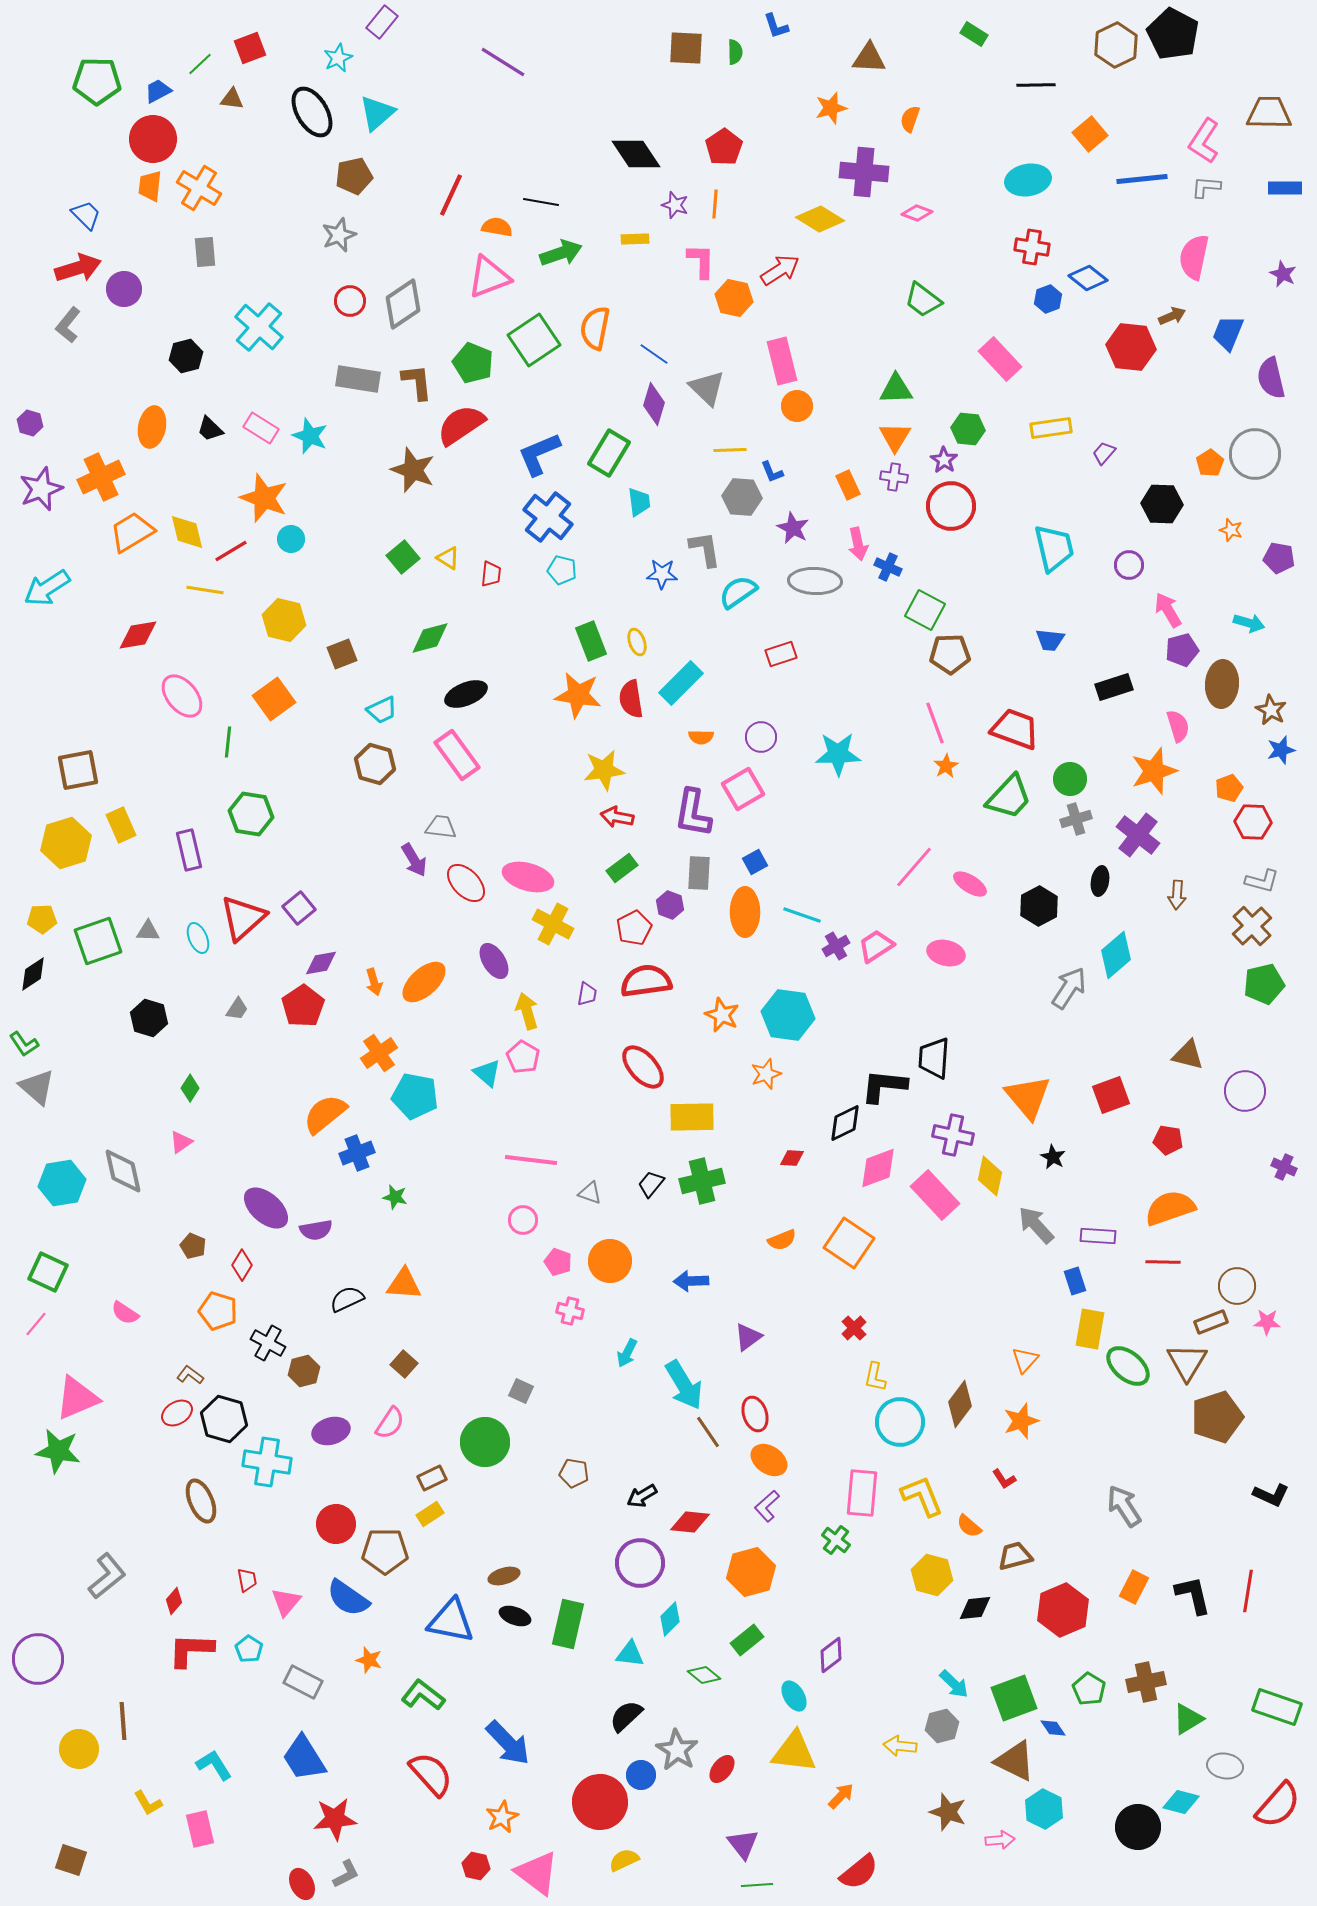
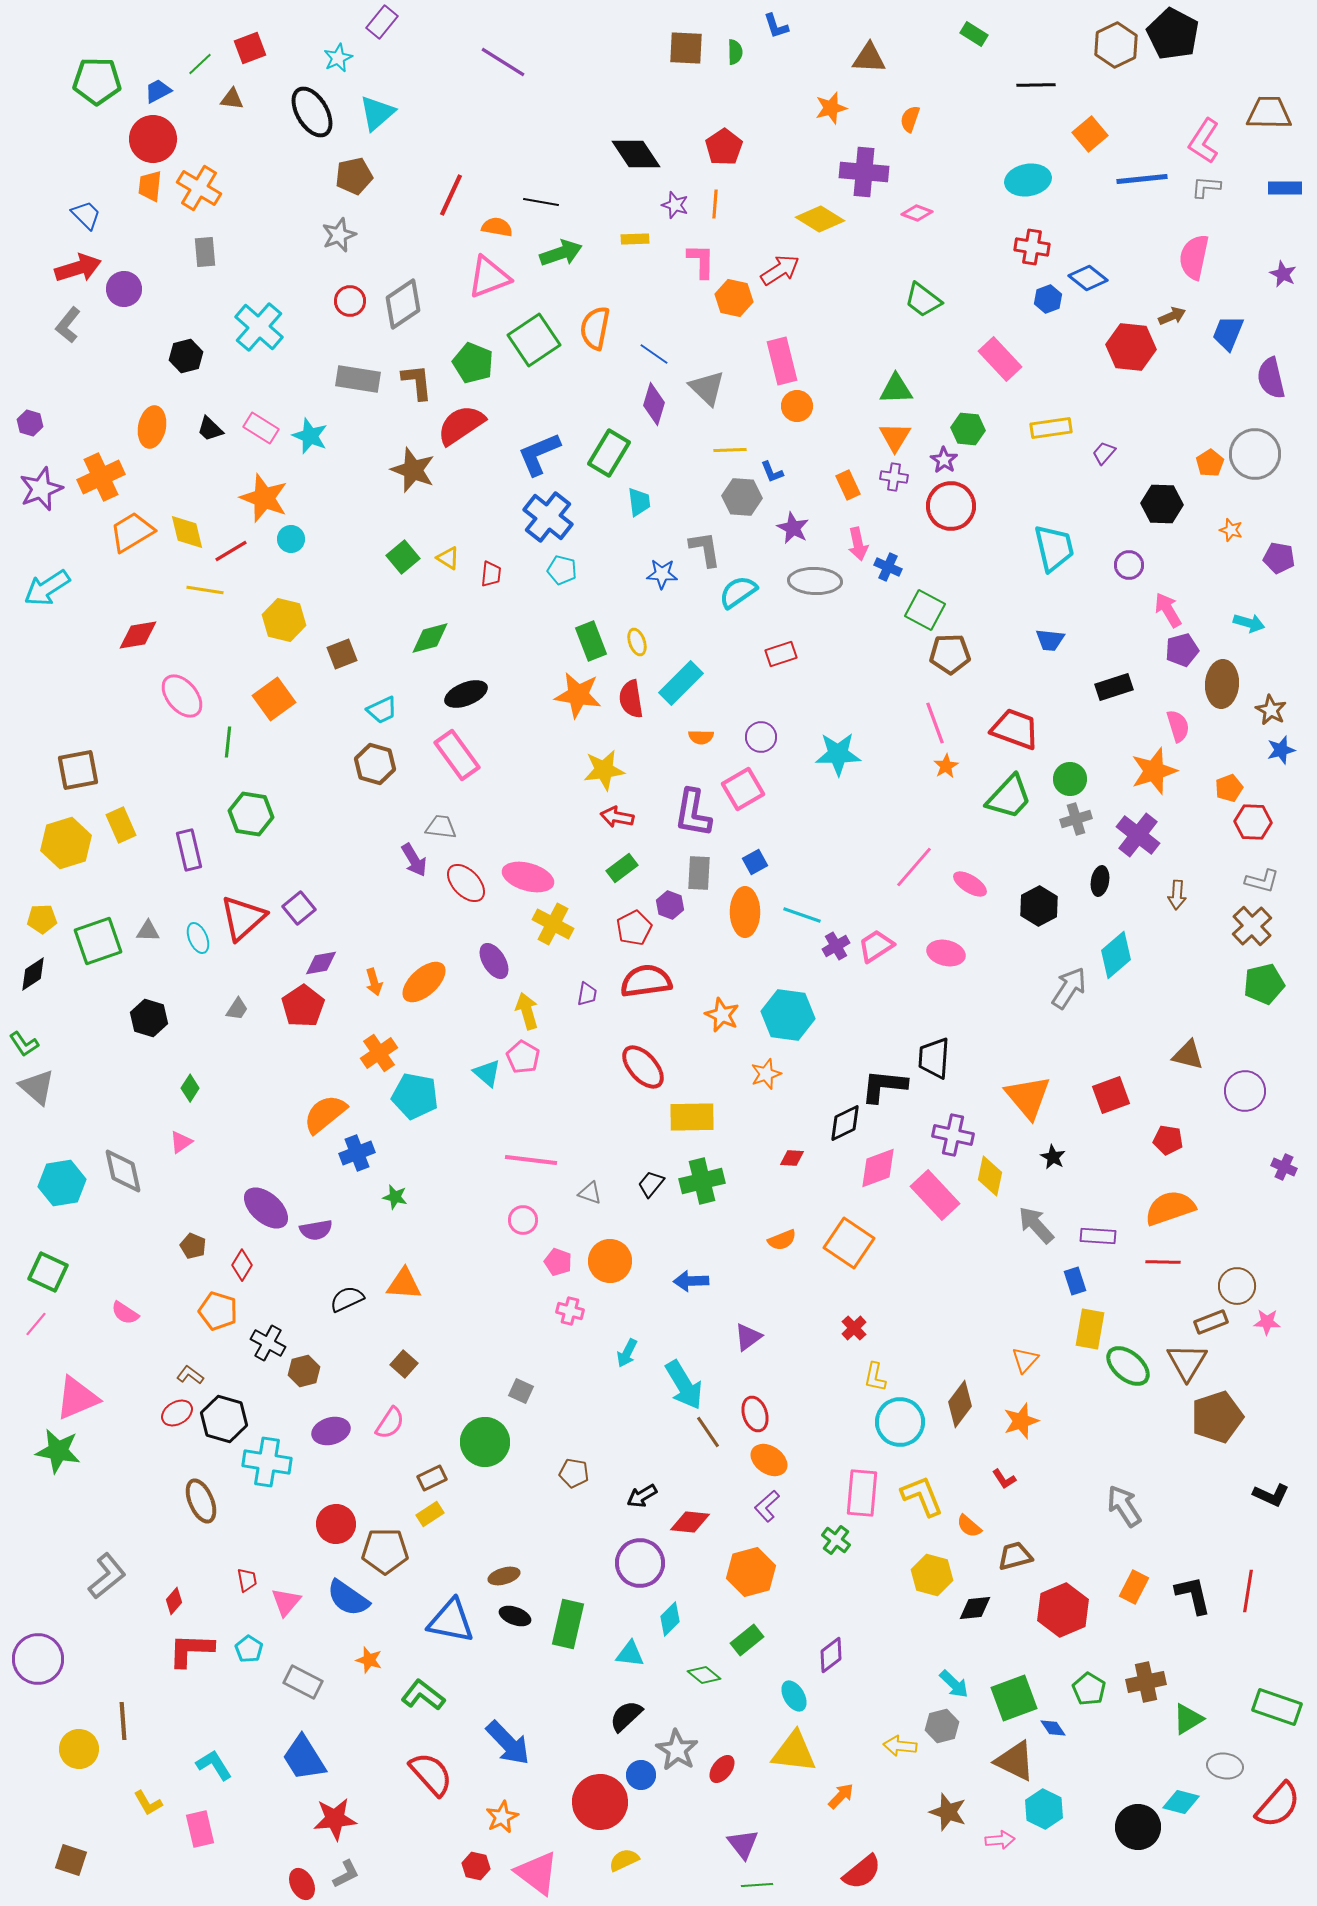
red semicircle at (859, 1872): moved 3 px right
